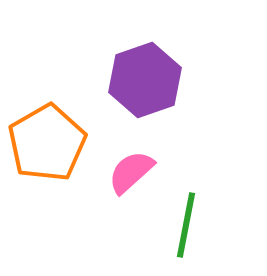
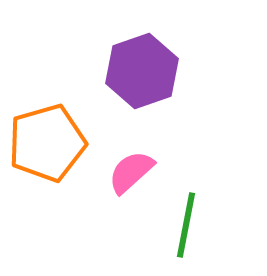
purple hexagon: moved 3 px left, 9 px up
orange pentagon: rotated 14 degrees clockwise
